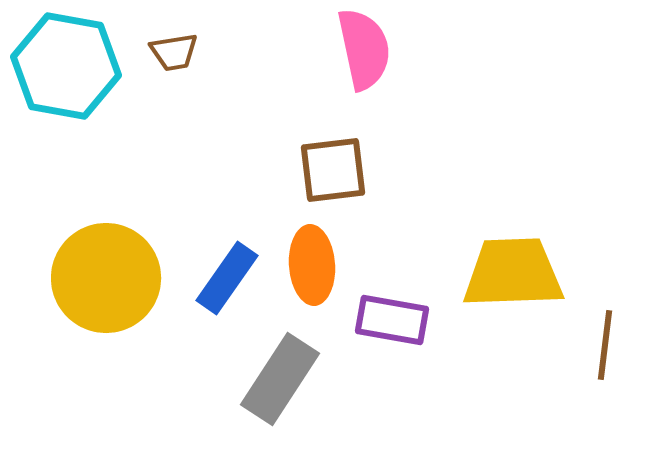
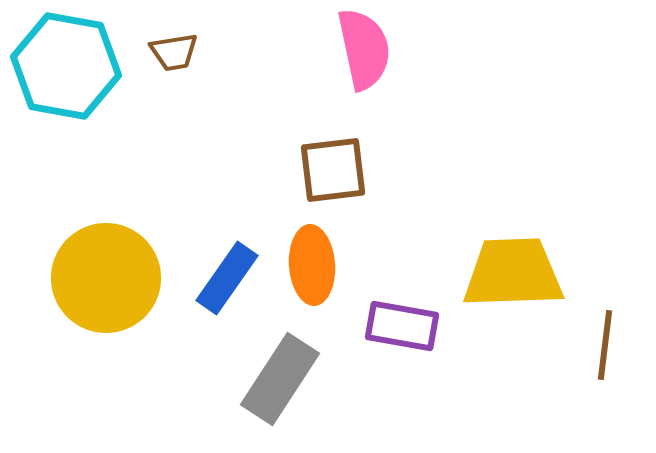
purple rectangle: moved 10 px right, 6 px down
